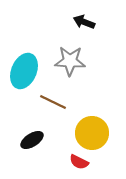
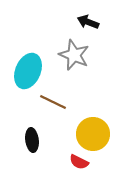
black arrow: moved 4 px right
gray star: moved 4 px right, 6 px up; rotated 20 degrees clockwise
cyan ellipse: moved 4 px right
yellow circle: moved 1 px right, 1 px down
black ellipse: rotated 65 degrees counterclockwise
